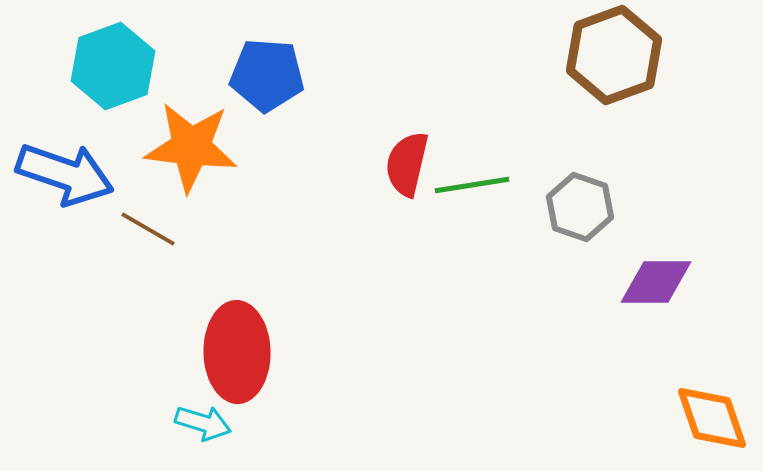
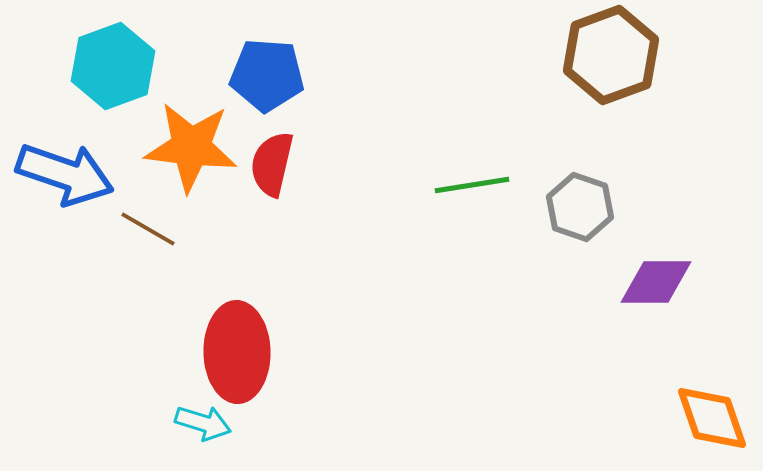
brown hexagon: moved 3 px left
red semicircle: moved 135 px left
